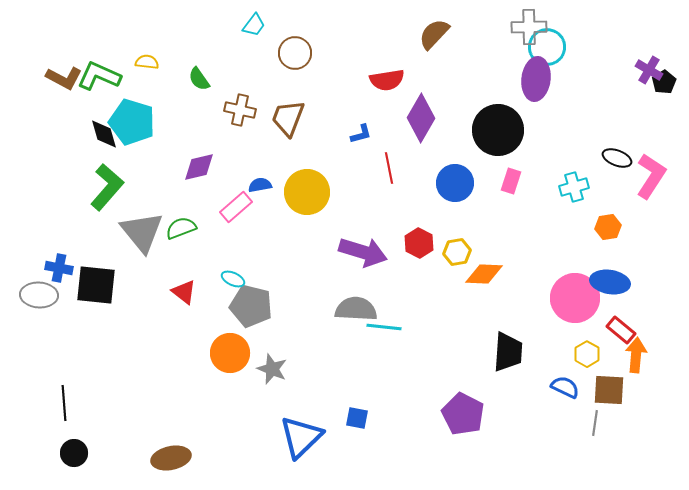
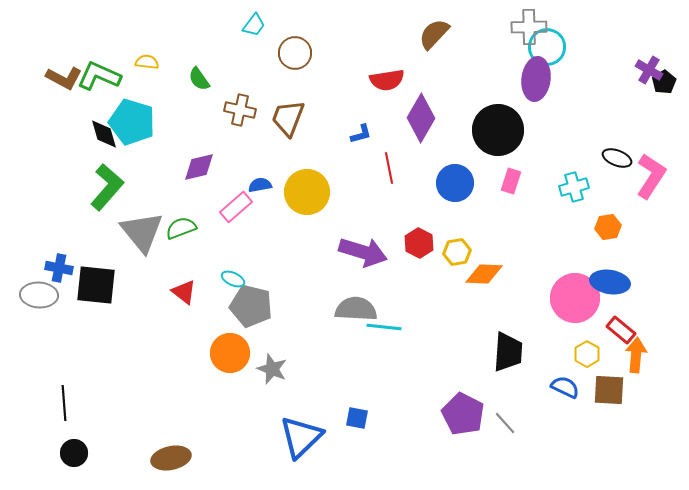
gray line at (595, 423): moved 90 px left; rotated 50 degrees counterclockwise
